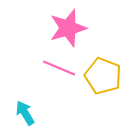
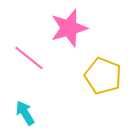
pink star: moved 1 px right
pink line: moved 30 px left, 10 px up; rotated 16 degrees clockwise
